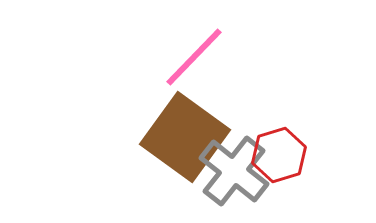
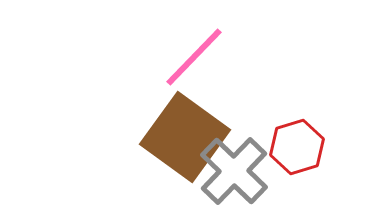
red hexagon: moved 18 px right, 8 px up
gray cross: rotated 6 degrees clockwise
